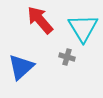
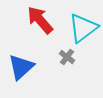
cyan triangle: rotated 24 degrees clockwise
gray cross: rotated 21 degrees clockwise
